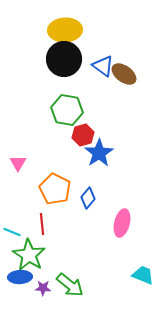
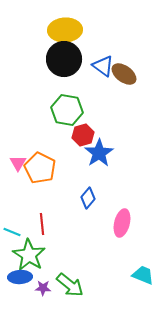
orange pentagon: moved 15 px left, 21 px up
